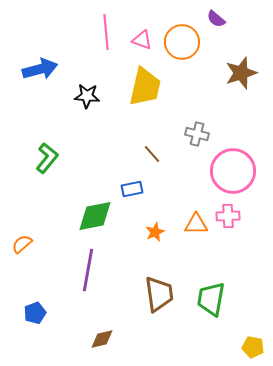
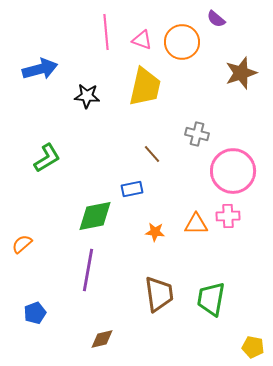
green L-shape: rotated 20 degrees clockwise
orange star: rotated 30 degrees clockwise
